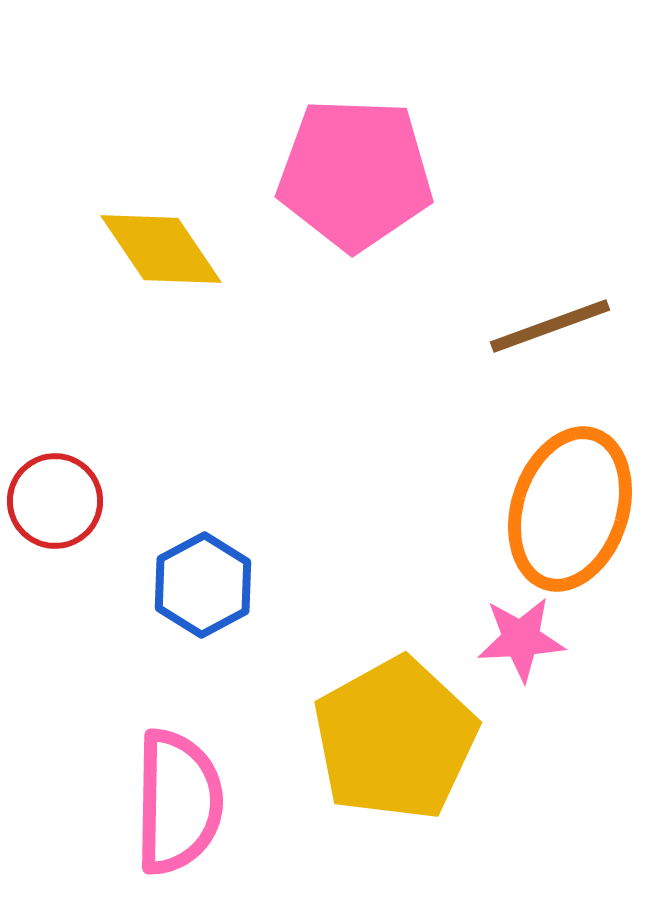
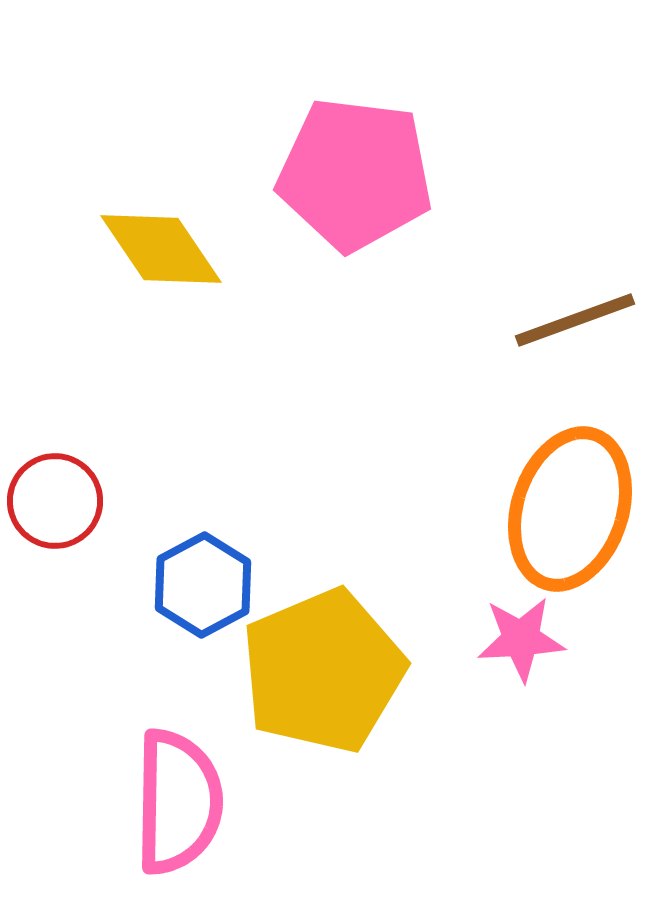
pink pentagon: rotated 5 degrees clockwise
brown line: moved 25 px right, 6 px up
yellow pentagon: moved 72 px left, 68 px up; rotated 6 degrees clockwise
